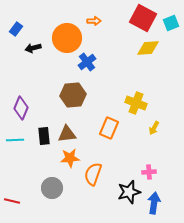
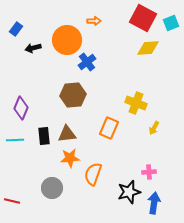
orange circle: moved 2 px down
